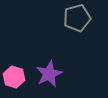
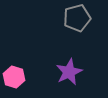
purple star: moved 20 px right, 2 px up
